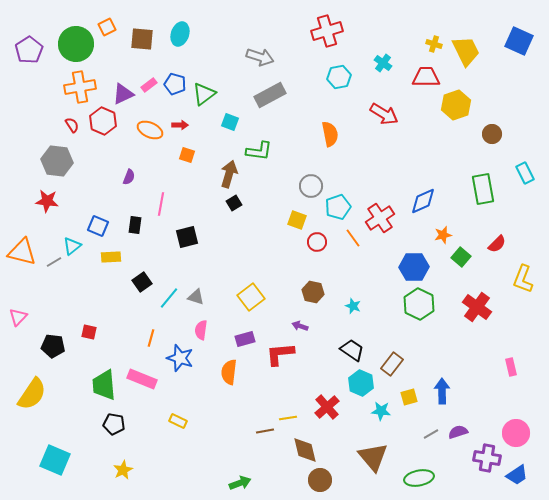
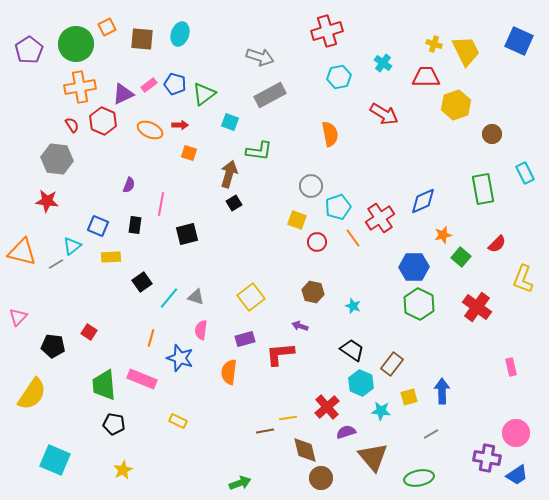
orange square at (187, 155): moved 2 px right, 2 px up
gray hexagon at (57, 161): moved 2 px up
purple semicircle at (129, 177): moved 8 px down
black square at (187, 237): moved 3 px up
gray line at (54, 262): moved 2 px right, 2 px down
red square at (89, 332): rotated 21 degrees clockwise
purple semicircle at (458, 432): moved 112 px left
brown circle at (320, 480): moved 1 px right, 2 px up
